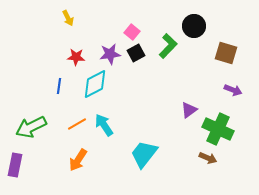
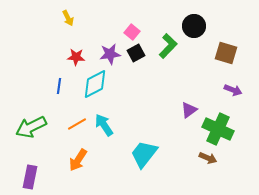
purple rectangle: moved 15 px right, 12 px down
